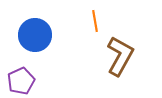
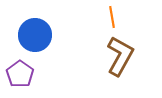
orange line: moved 17 px right, 4 px up
purple pentagon: moved 1 px left, 7 px up; rotated 12 degrees counterclockwise
